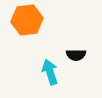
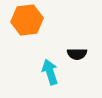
black semicircle: moved 1 px right, 1 px up
